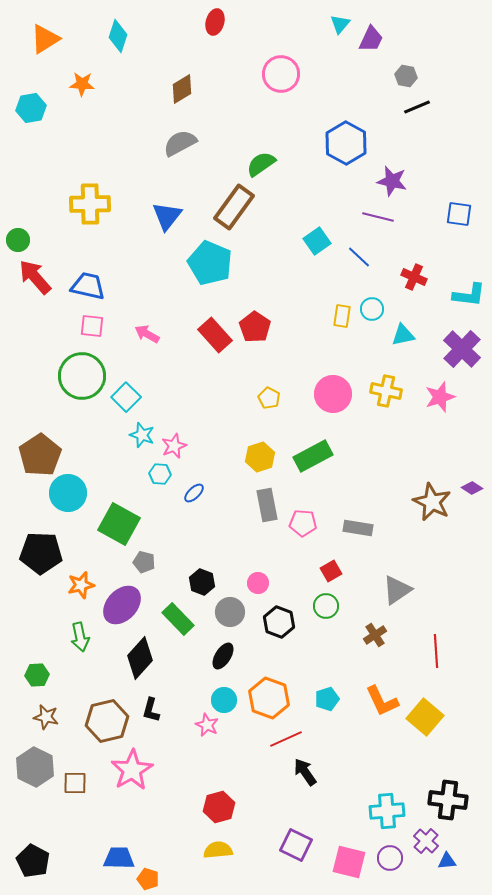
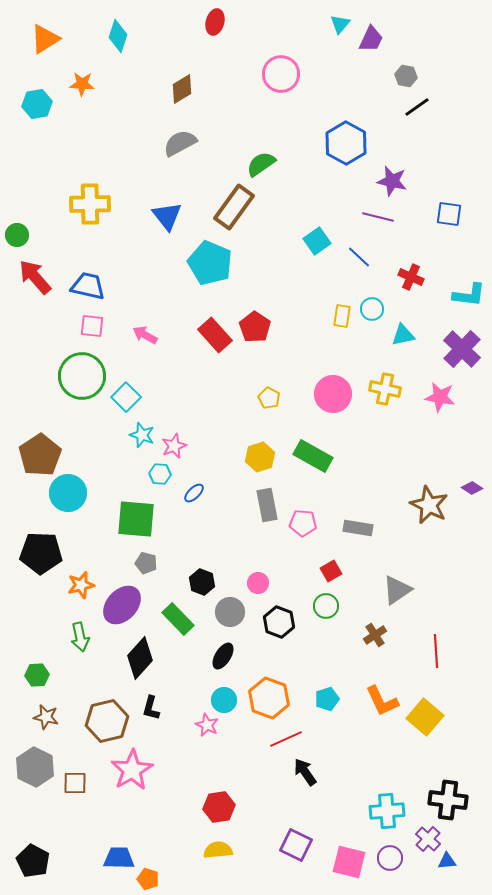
black line at (417, 107): rotated 12 degrees counterclockwise
cyan hexagon at (31, 108): moved 6 px right, 4 px up
blue square at (459, 214): moved 10 px left
blue triangle at (167, 216): rotated 16 degrees counterclockwise
green circle at (18, 240): moved 1 px left, 5 px up
red cross at (414, 277): moved 3 px left
pink arrow at (147, 334): moved 2 px left, 1 px down
yellow cross at (386, 391): moved 1 px left, 2 px up
pink star at (440, 397): rotated 28 degrees clockwise
green rectangle at (313, 456): rotated 57 degrees clockwise
brown star at (432, 502): moved 3 px left, 3 px down
green square at (119, 524): moved 17 px right, 5 px up; rotated 24 degrees counterclockwise
gray pentagon at (144, 562): moved 2 px right, 1 px down
black L-shape at (151, 710): moved 2 px up
red hexagon at (219, 807): rotated 8 degrees clockwise
purple cross at (426, 841): moved 2 px right, 2 px up
